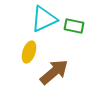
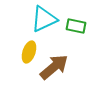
green rectangle: moved 2 px right
brown arrow: moved 5 px up
